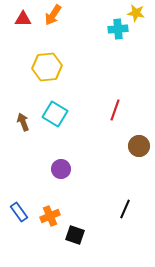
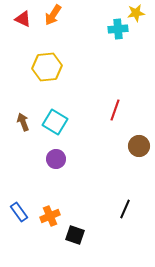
yellow star: rotated 18 degrees counterclockwise
red triangle: rotated 24 degrees clockwise
cyan square: moved 8 px down
purple circle: moved 5 px left, 10 px up
